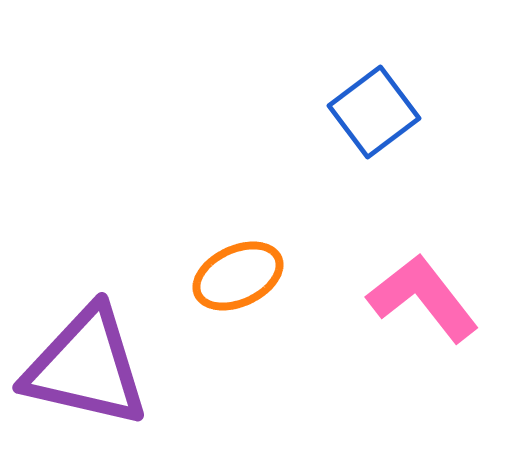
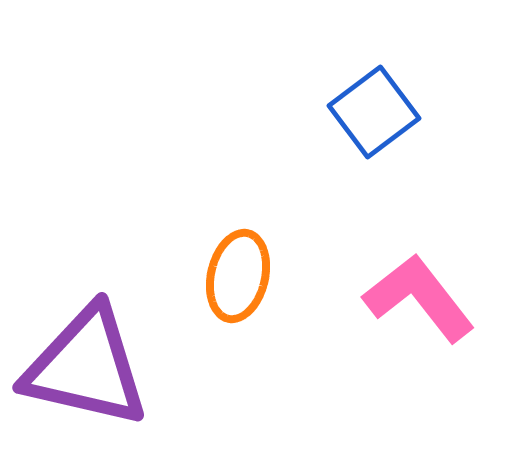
orange ellipse: rotated 52 degrees counterclockwise
pink L-shape: moved 4 px left
